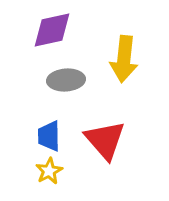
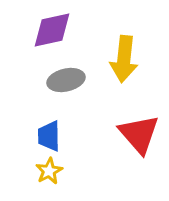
gray ellipse: rotated 9 degrees counterclockwise
red triangle: moved 34 px right, 6 px up
